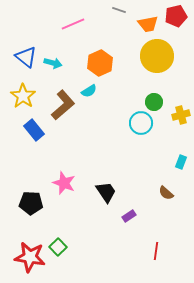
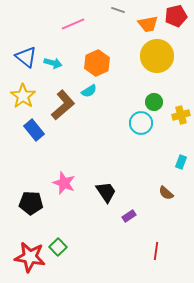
gray line: moved 1 px left
orange hexagon: moved 3 px left
